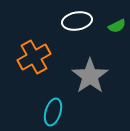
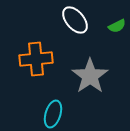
white ellipse: moved 2 px left, 1 px up; rotated 60 degrees clockwise
orange cross: moved 2 px right, 2 px down; rotated 24 degrees clockwise
cyan ellipse: moved 2 px down
